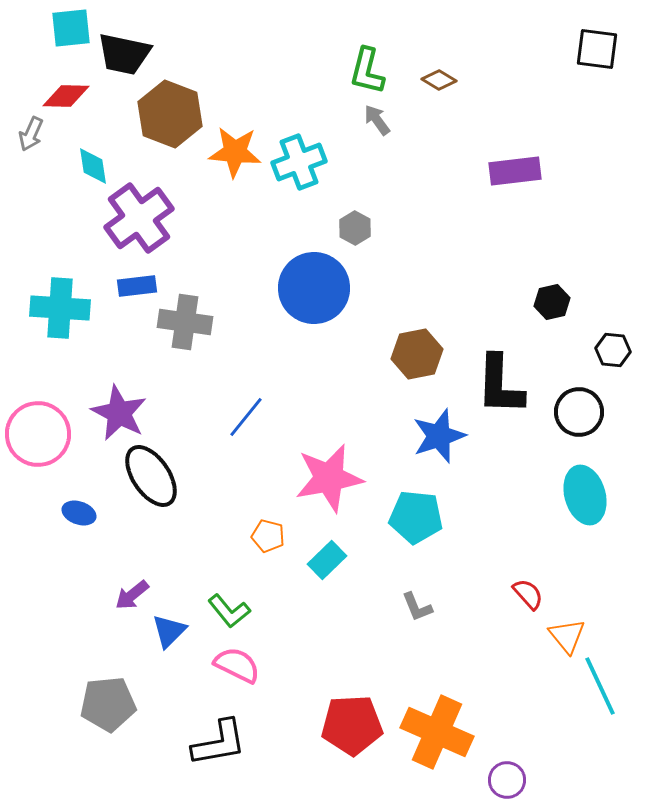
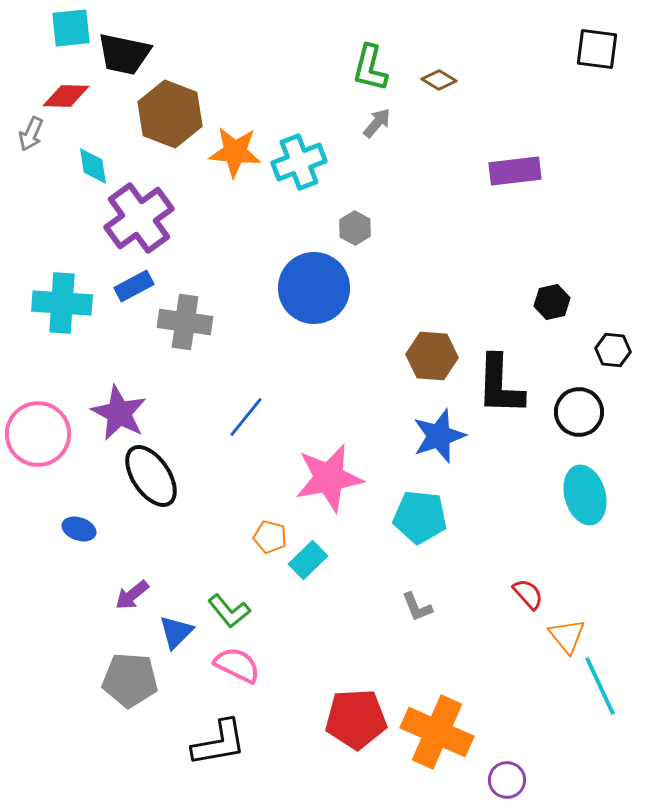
green L-shape at (367, 71): moved 3 px right, 3 px up
gray arrow at (377, 120): moved 3 px down; rotated 76 degrees clockwise
blue rectangle at (137, 286): moved 3 px left; rotated 21 degrees counterclockwise
cyan cross at (60, 308): moved 2 px right, 5 px up
brown hexagon at (417, 354): moved 15 px right, 2 px down; rotated 15 degrees clockwise
blue ellipse at (79, 513): moved 16 px down
cyan pentagon at (416, 517): moved 4 px right
orange pentagon at (268, 536): moved 2 px right, 1 px down
cyan rectangle at (327, 560): moved 19 px left
blue triangle at (169, 631): moved 7 px right, 1 px down
gray pentagon at (108, 704): moved 22 px right, 24 px up; rotated 10 degrees clockwise
red pentagon at (352, 725): moved 4 px right, 6 px up
